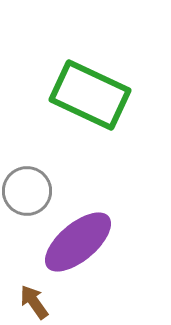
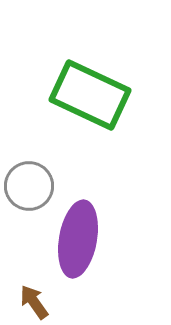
gray circle: moved 2 px right, 5 px up
purple ellipse: moved 3 px up; rotated 40 degrees counterclockwise
